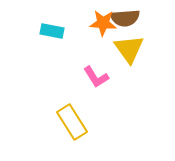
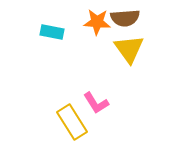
orange star: moved 6 px left, 1 px up
cyan rectangle: moved 1 px down
pink L-shape: moved 26 px down
